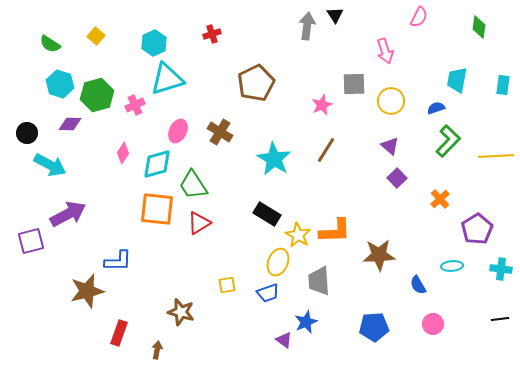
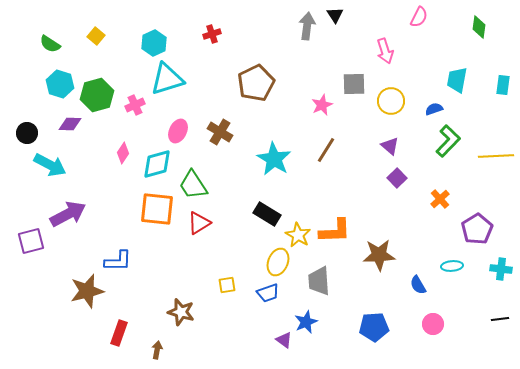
blue semicircle at (436, 108): moved 2 px left, 1 px down
